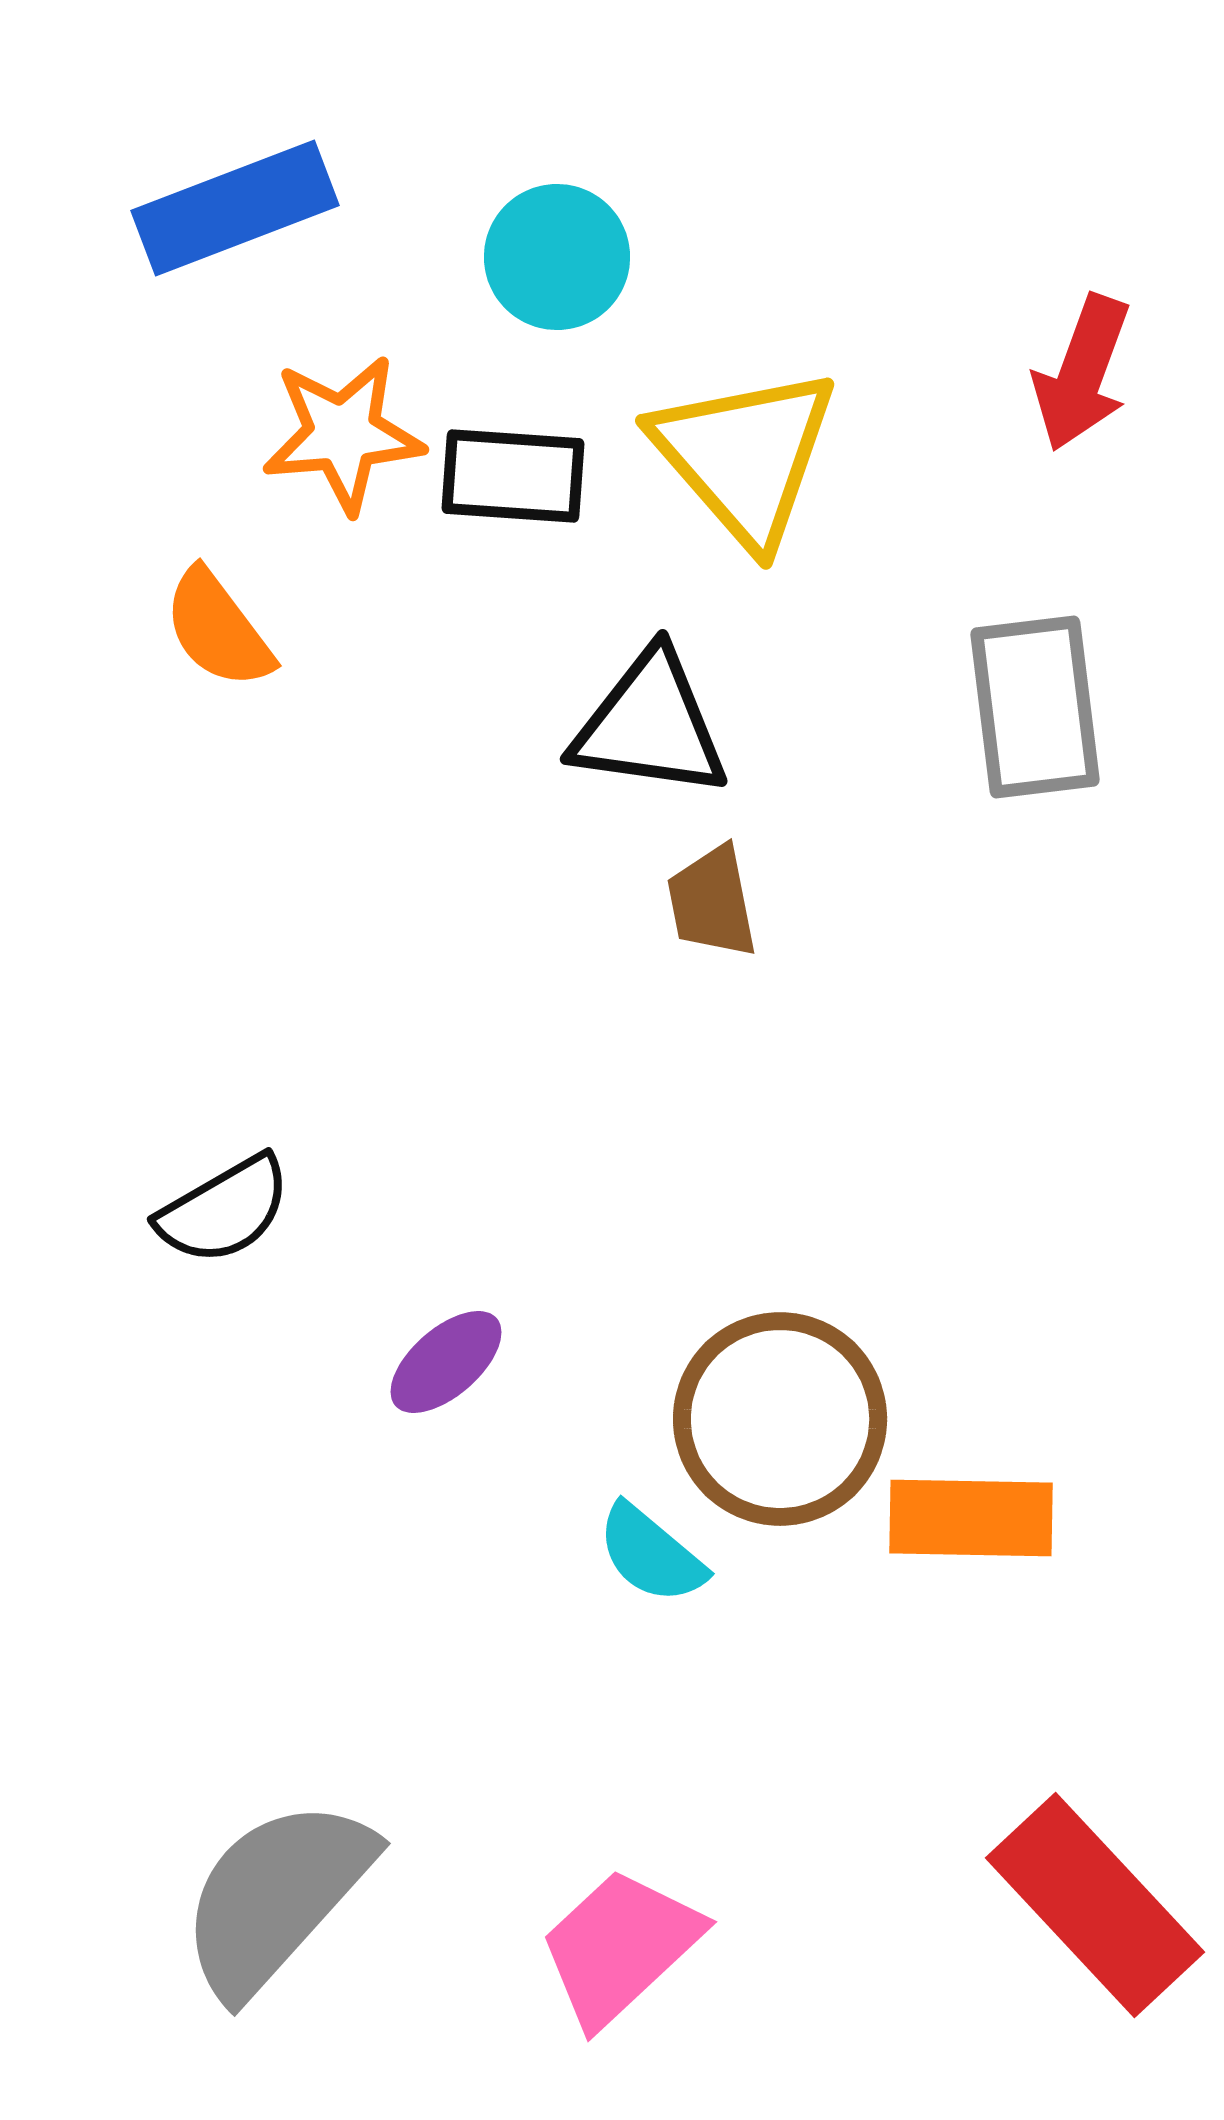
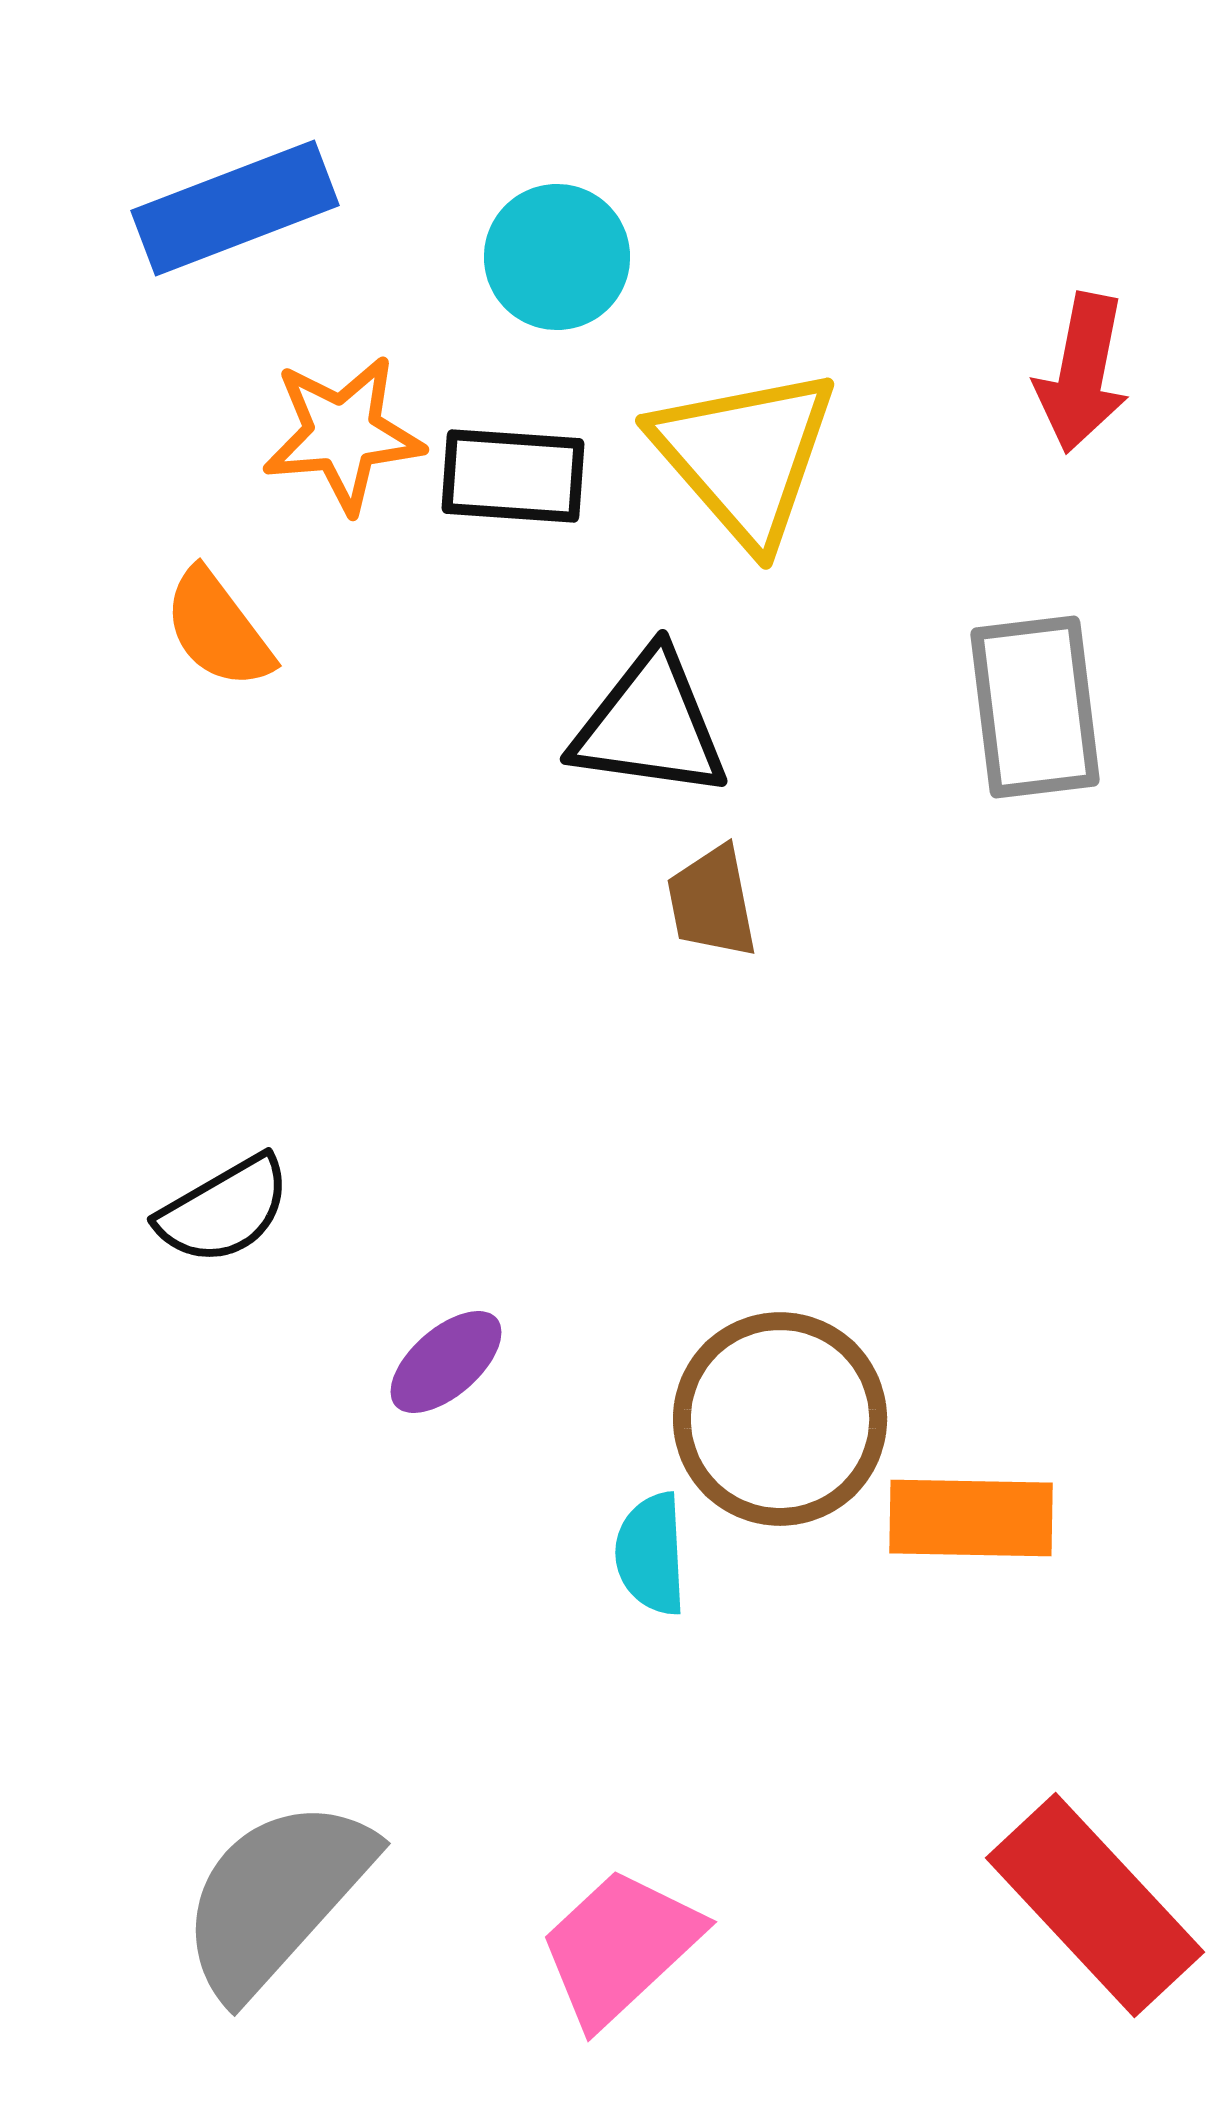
red arrow: rotated 9 degrees counterclockwise
cyan semicircle: rotated 47 degrees clockwise
